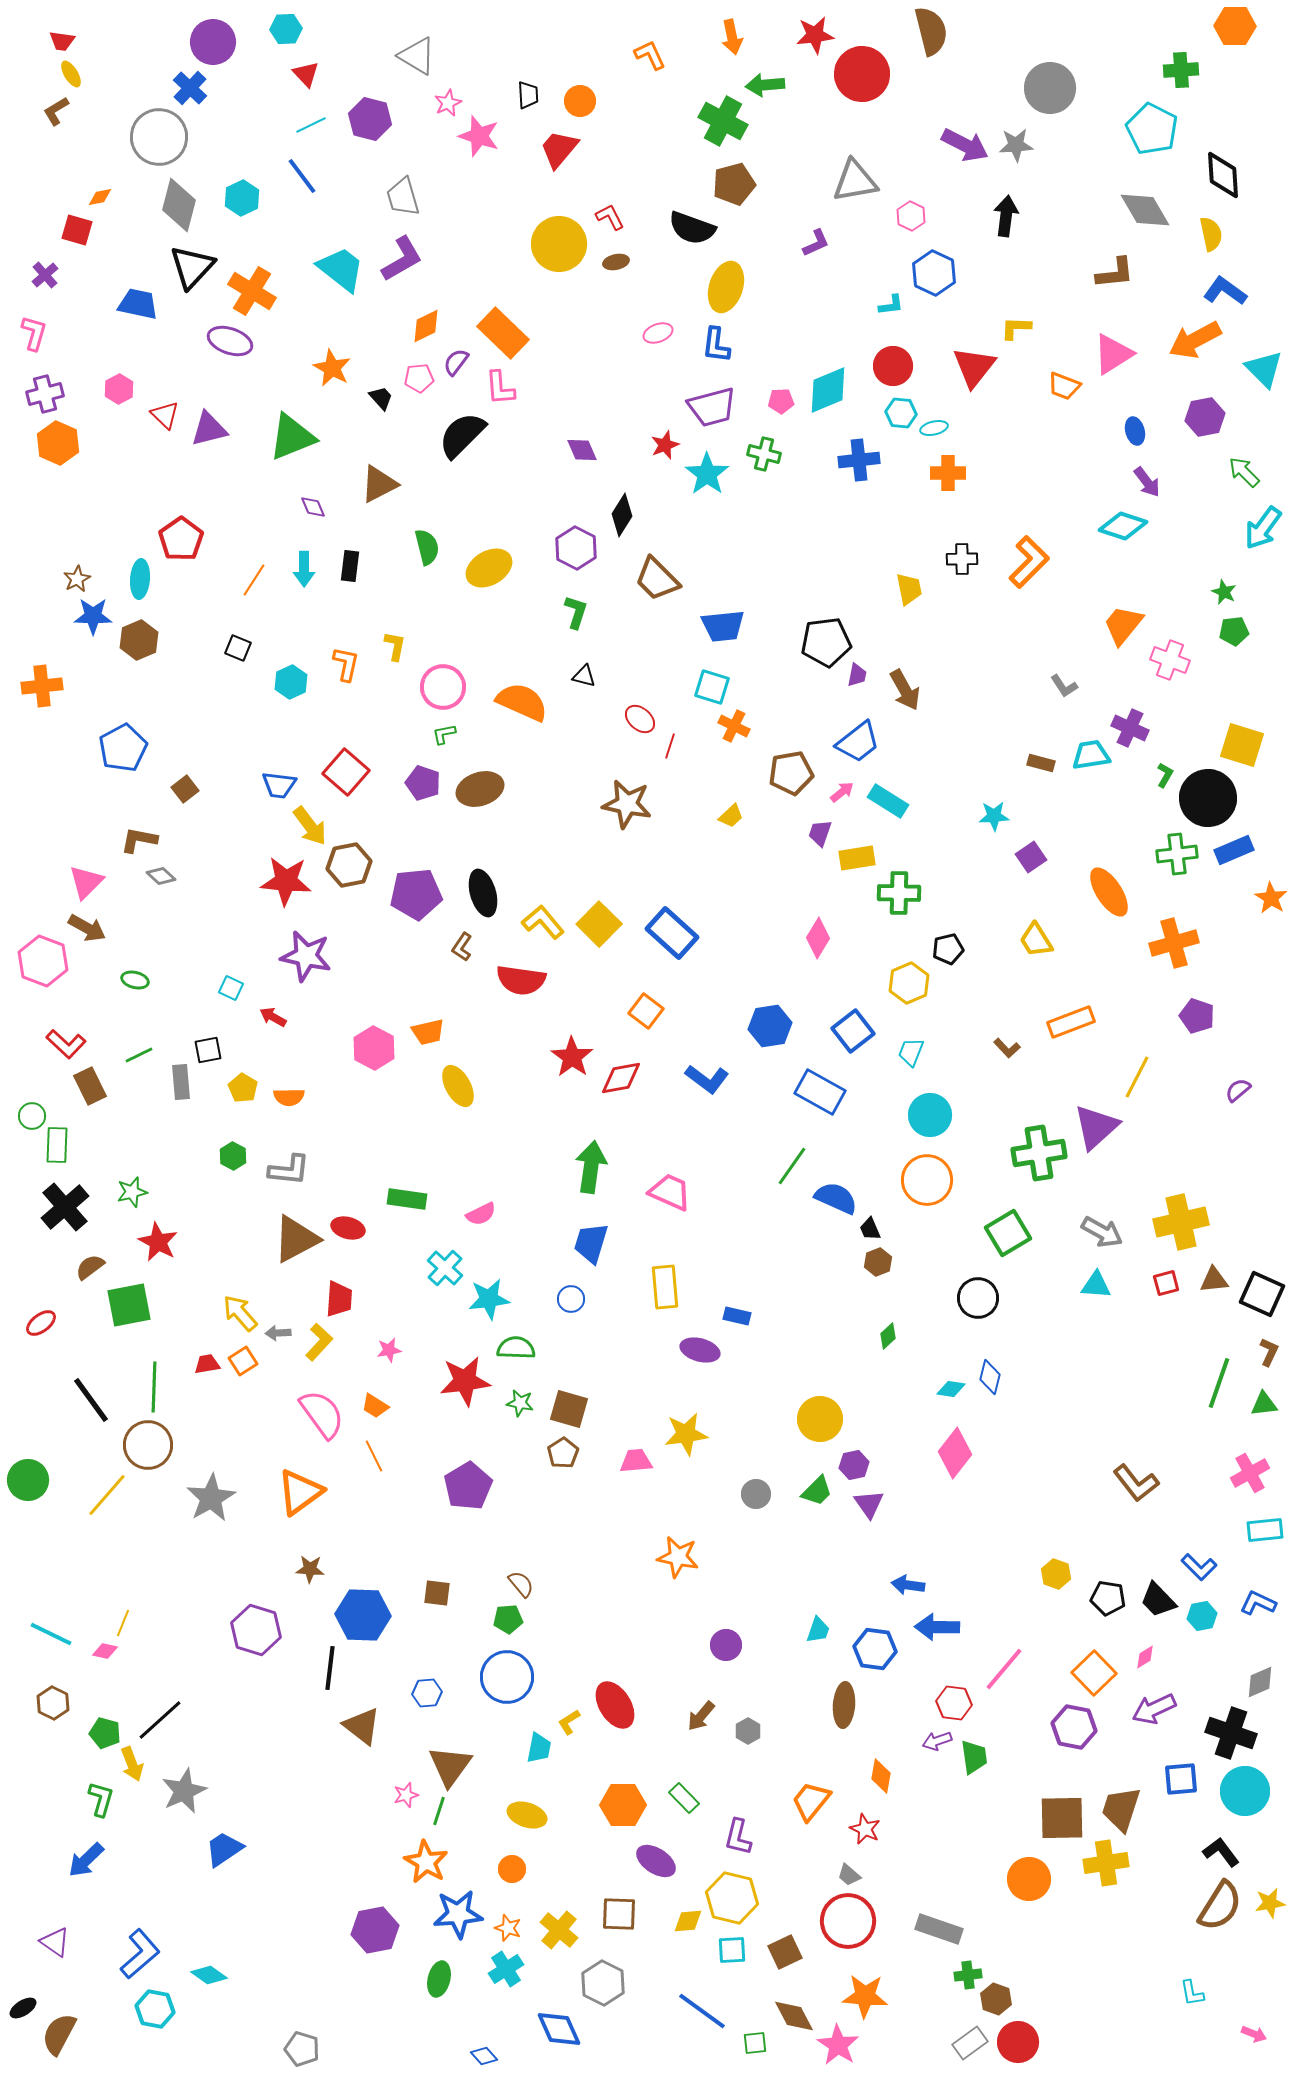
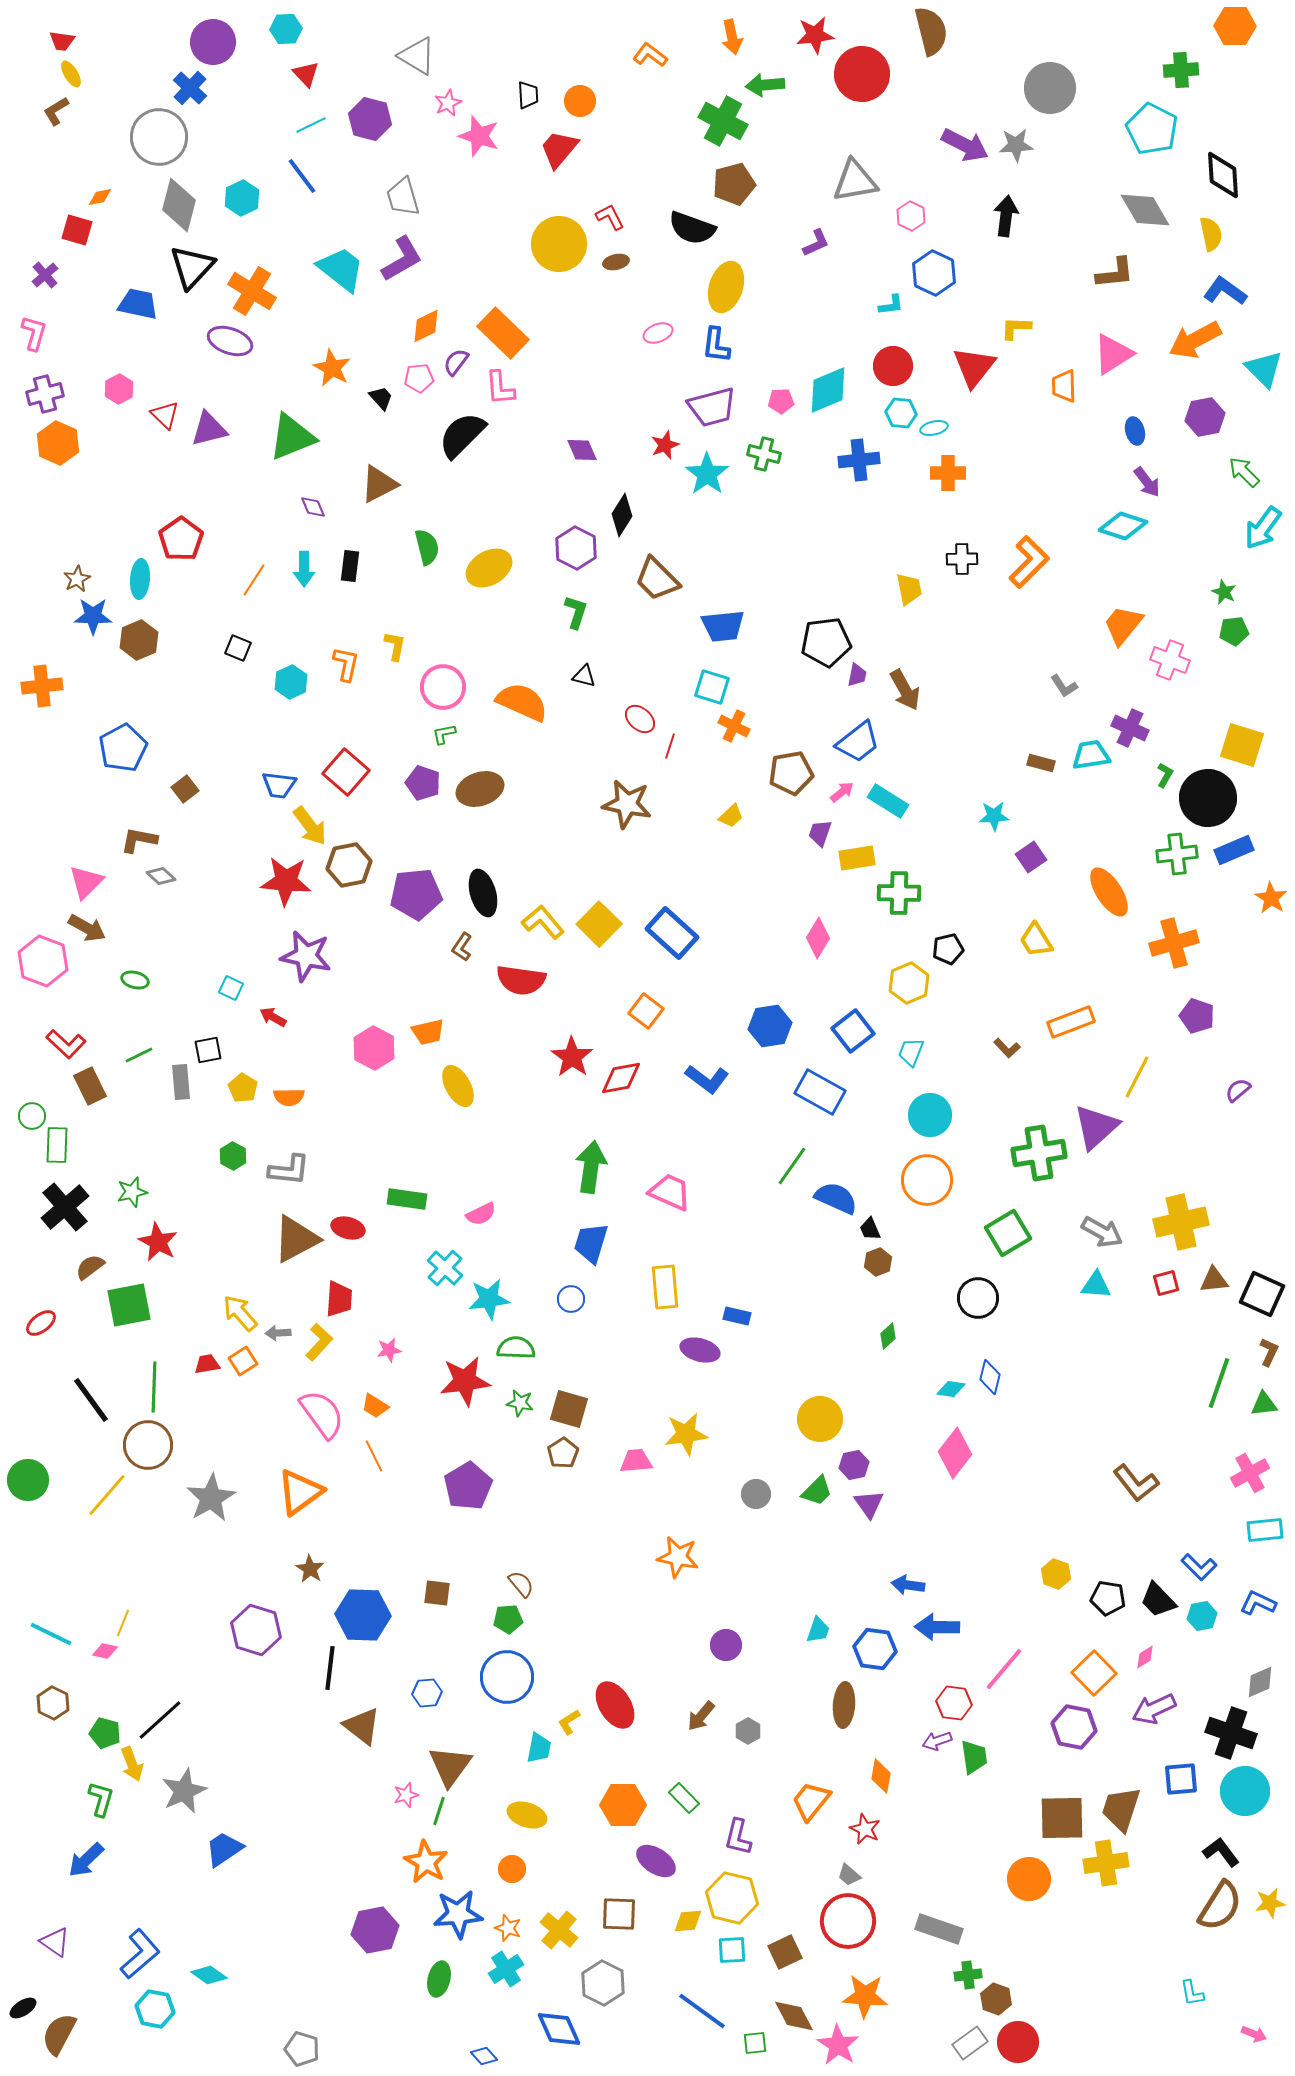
orange L-shape at (650, 55): rotated 28 degrees counterclockwise
orange trapezoid at (1064, 386): rotated 68 degrees clockwise
brown star at (310, 1569): rotated 28 degrees clockwise
